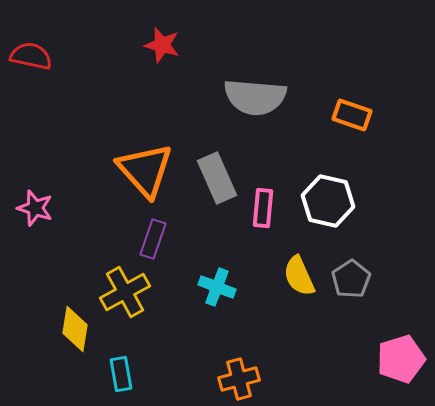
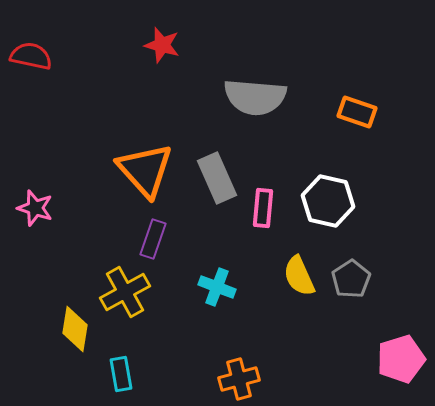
orange rectangle: moved 5 px right, 3 px up
